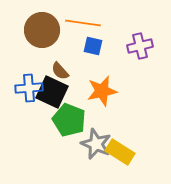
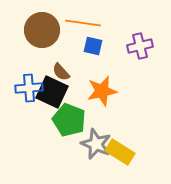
brown semicircle: moved 1 px right, 1 px down
